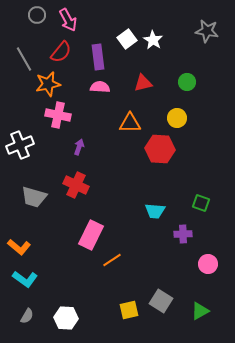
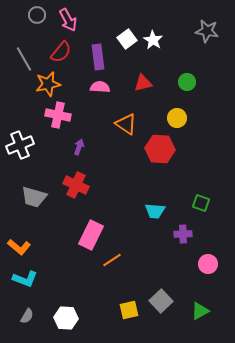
orange triangle: moved 4 px left, 1 px down; rotated 35 degrees clockwise
cyan L-shape: rotated 15 degrees counterclockwise
gray square: rotated 15 degrees clockwise
